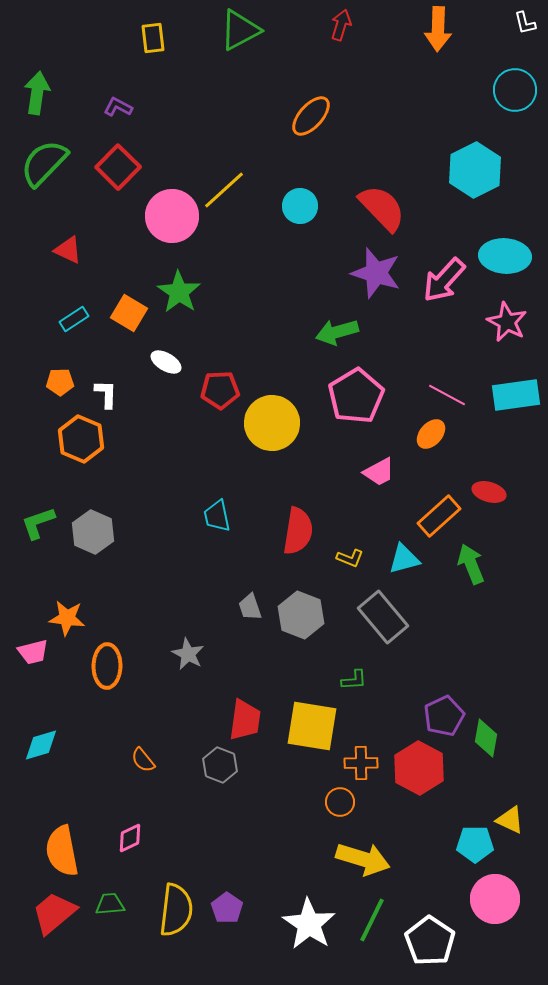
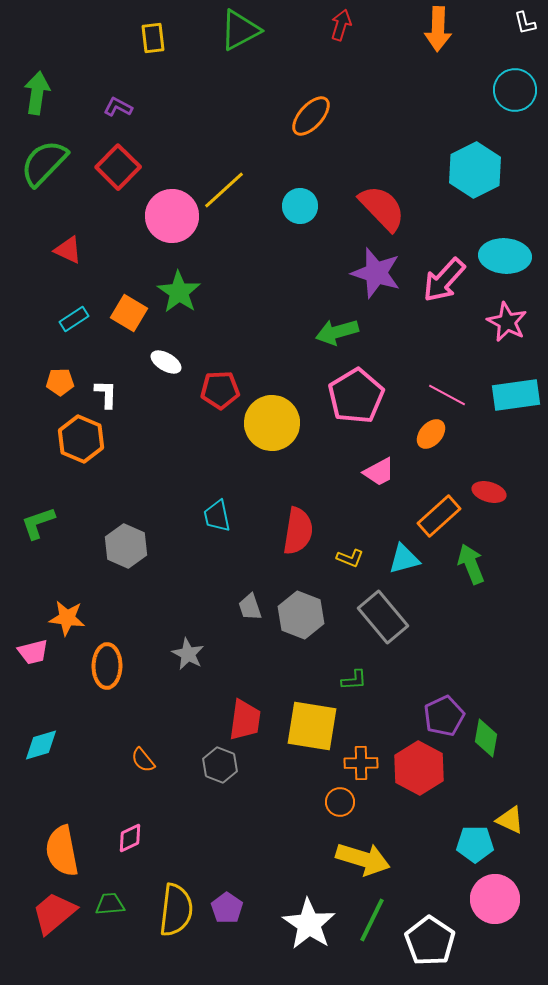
gray hexagon at (93, 532): moved 33 px right, 14 px down
